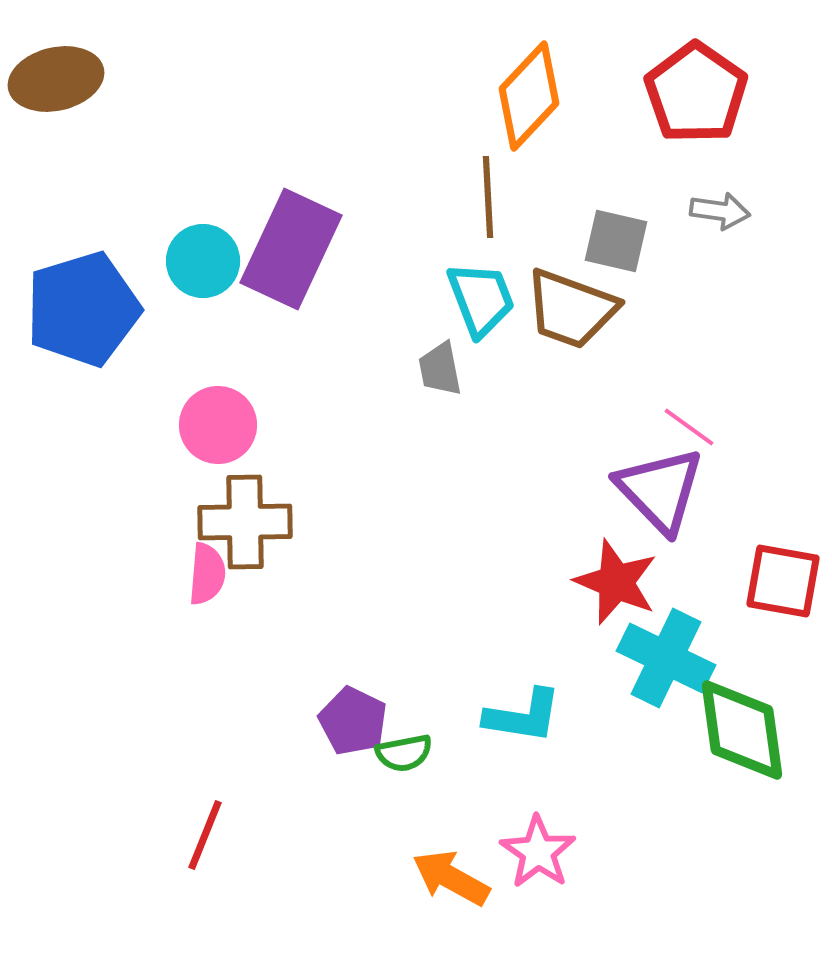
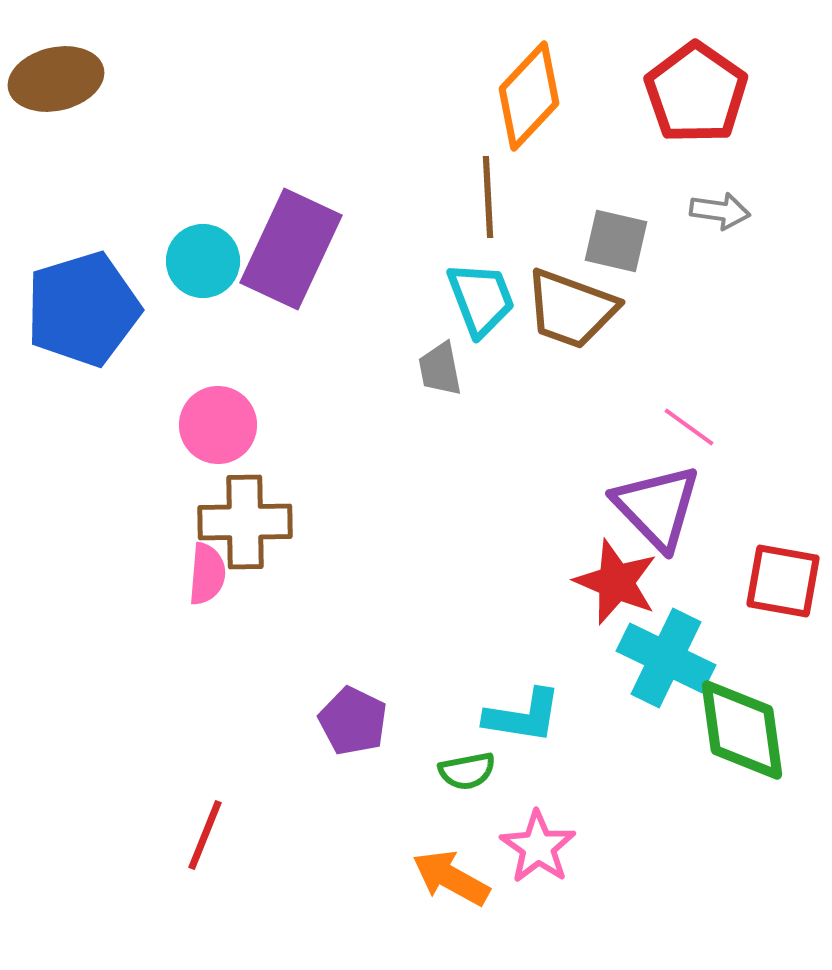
purple triangle: moved 3 px left, 17 px down
green semicircle: moved 63 px right, 18 px down
pink star: moved 5 px up
